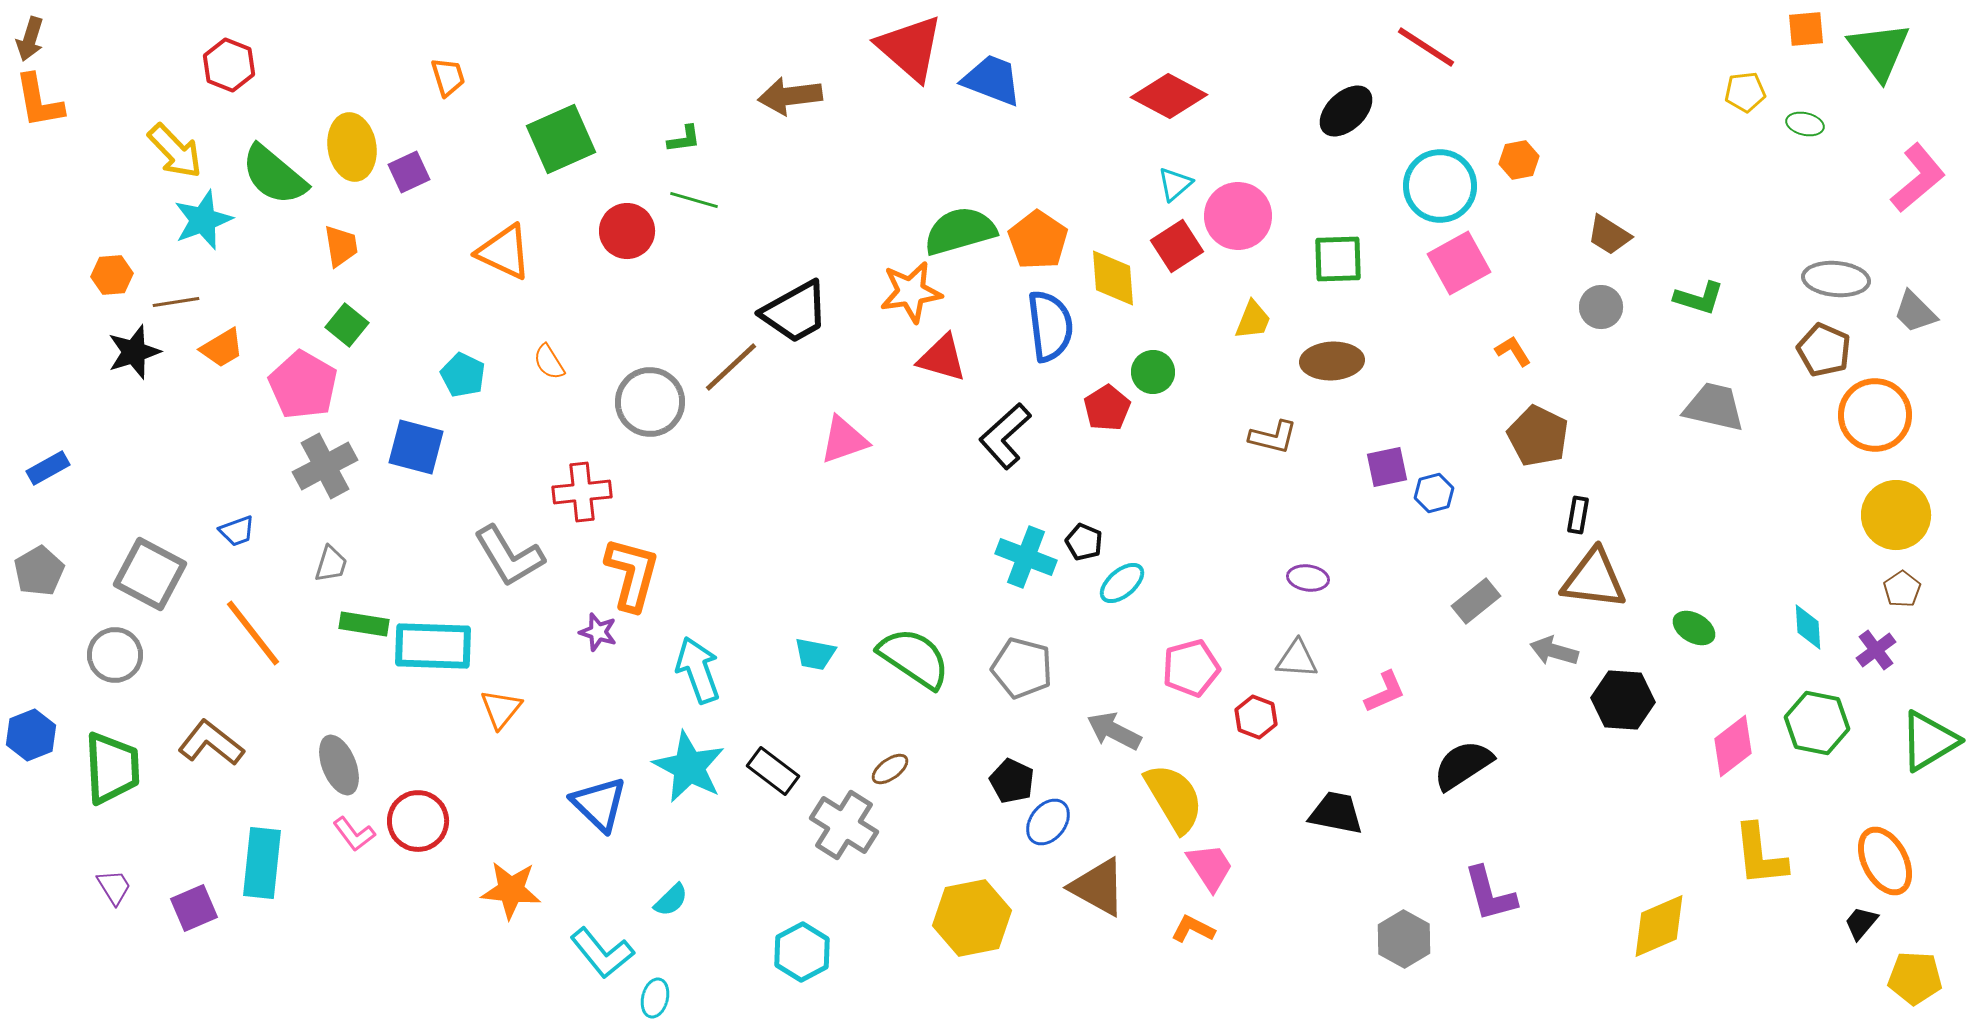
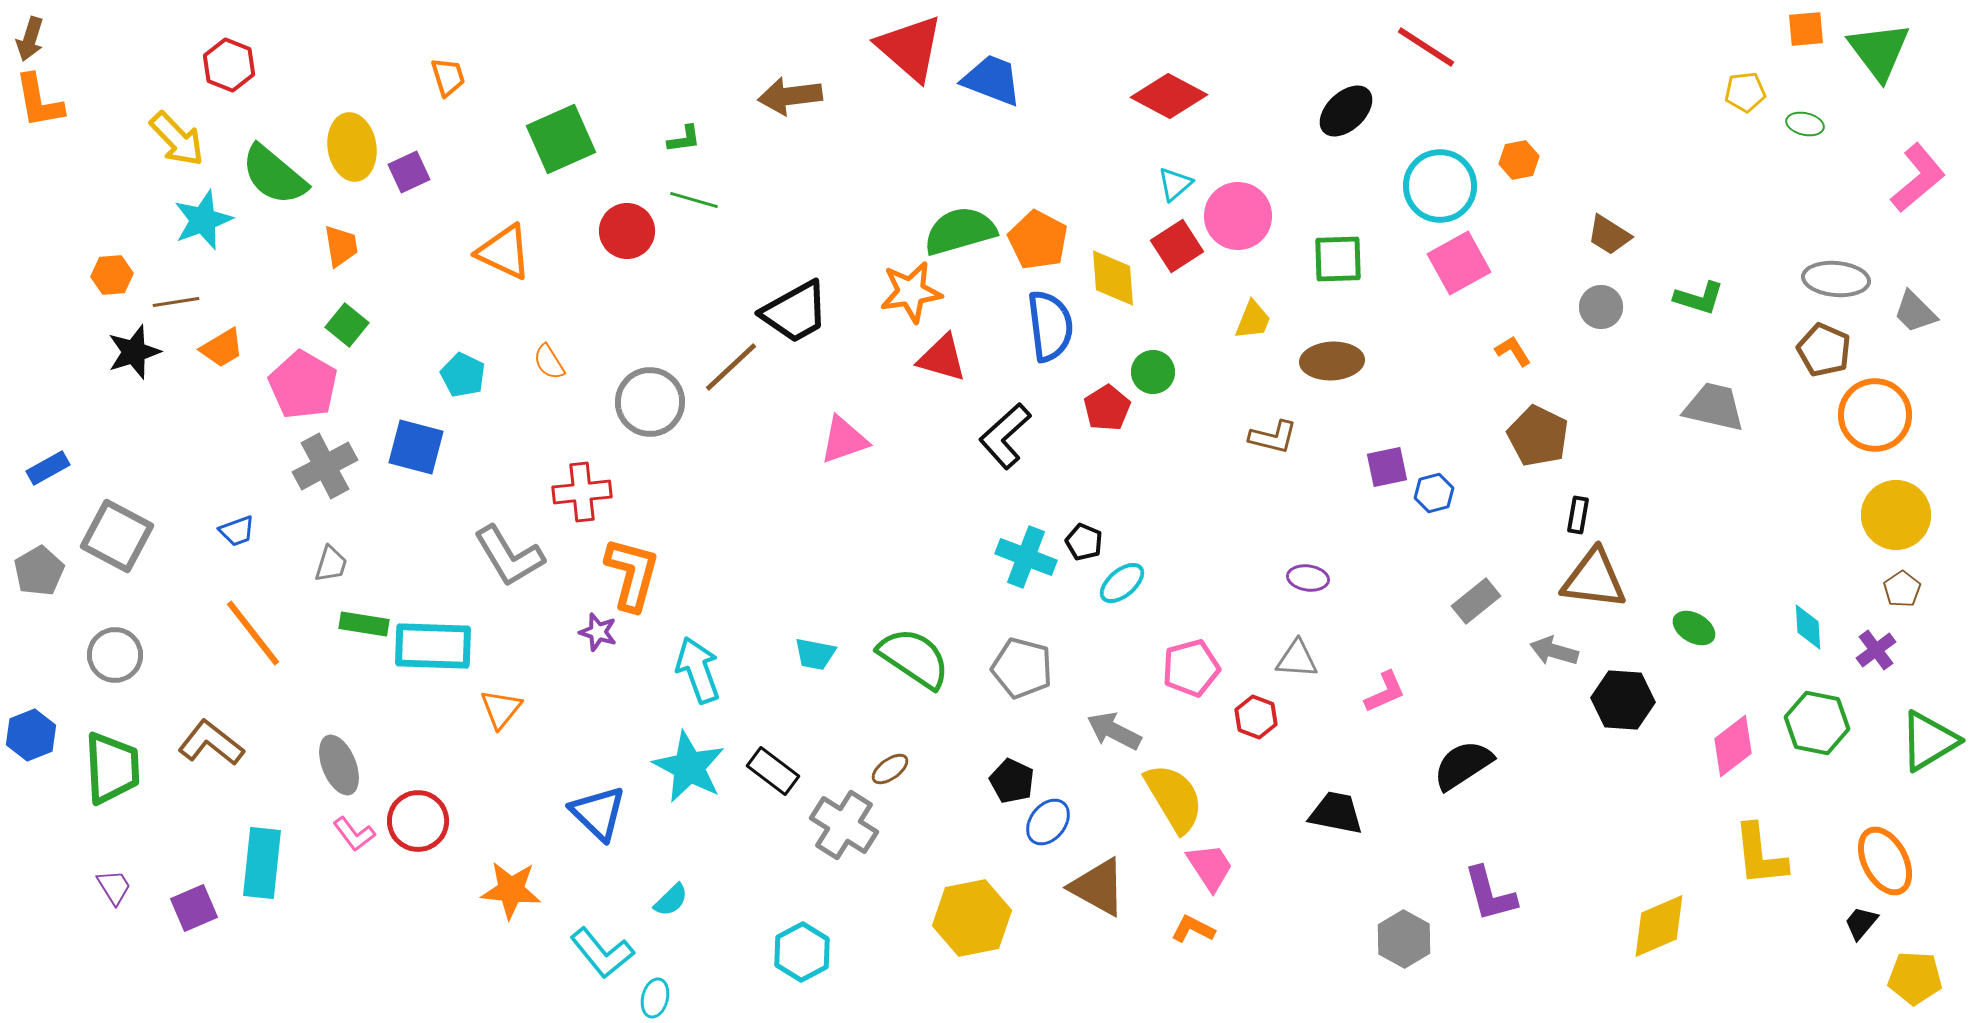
yellow arrow at (175, 151): moved 2 px right, 12 px up
orange pentagon at (1038, 240): rotated 6 degrees counterclockwise
gray square at (150, 574): moved 33 px left, 38 px up
blue triangle at (599, 804): moved 1 px left, 9 px down
